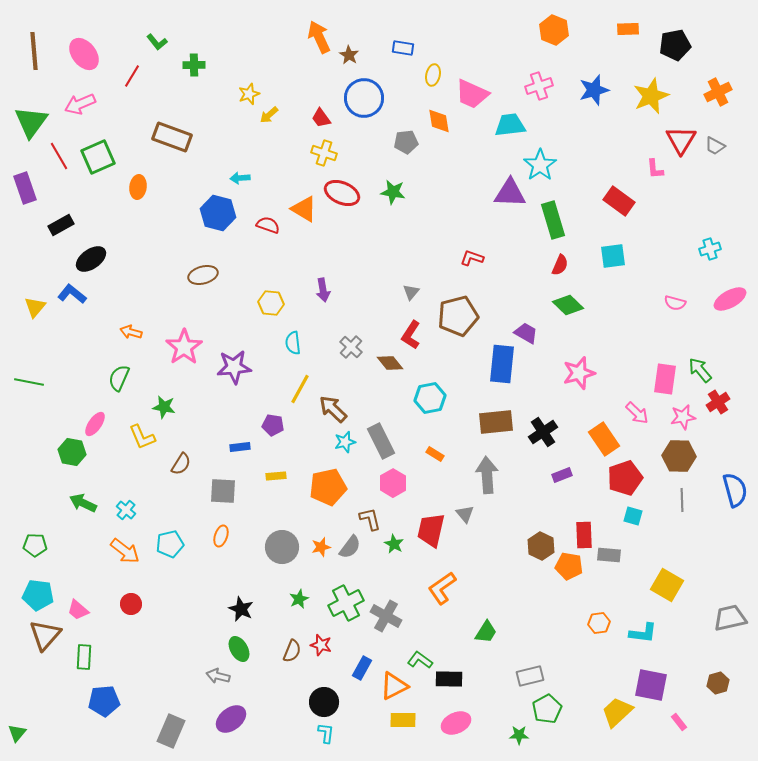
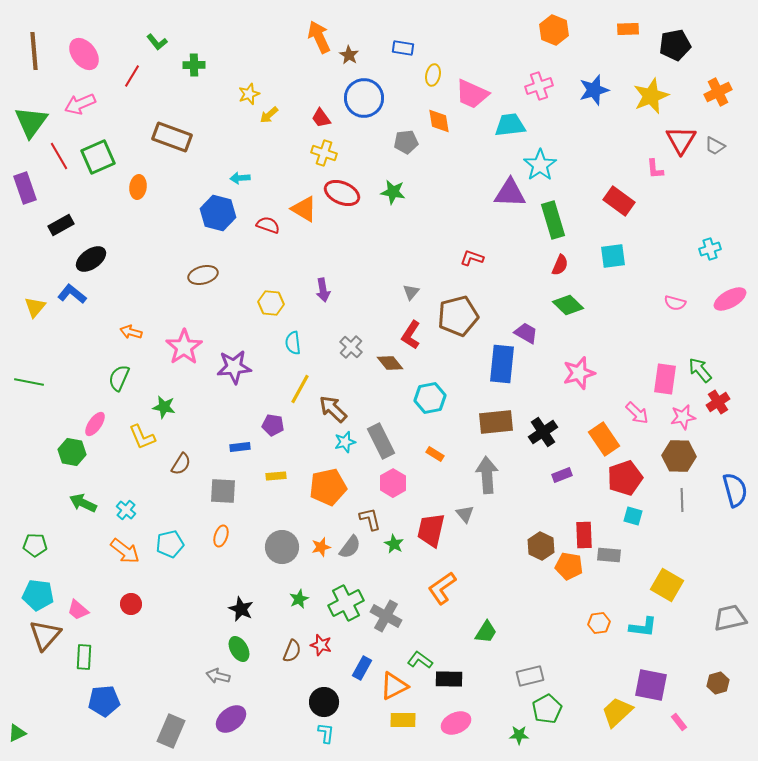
cyan L-shape at (643, 633): moved 6 px up
green triangle at (17, 733): rotated 24 degrees clockwise
